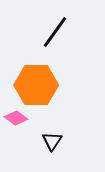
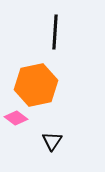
black line: rotated 32 degrees counterclockwise
orange hexagon: rotated 12 degrees counterclockwise
